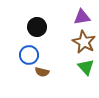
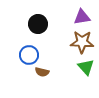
black circle: moved 1 px right, 3 px up
brown star: moved 2 px left; rotated 25 degrees counterclockwise
